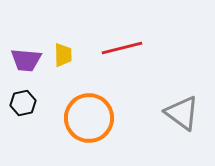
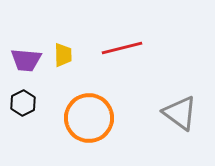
black hexagon: rotated 15 degrees counterclockwise
gray triangle: moved 2 px left
